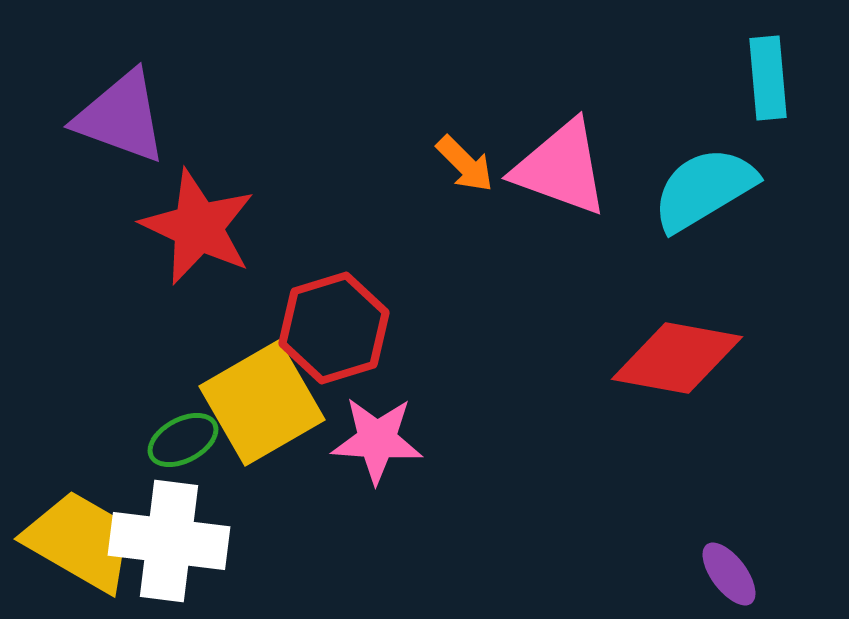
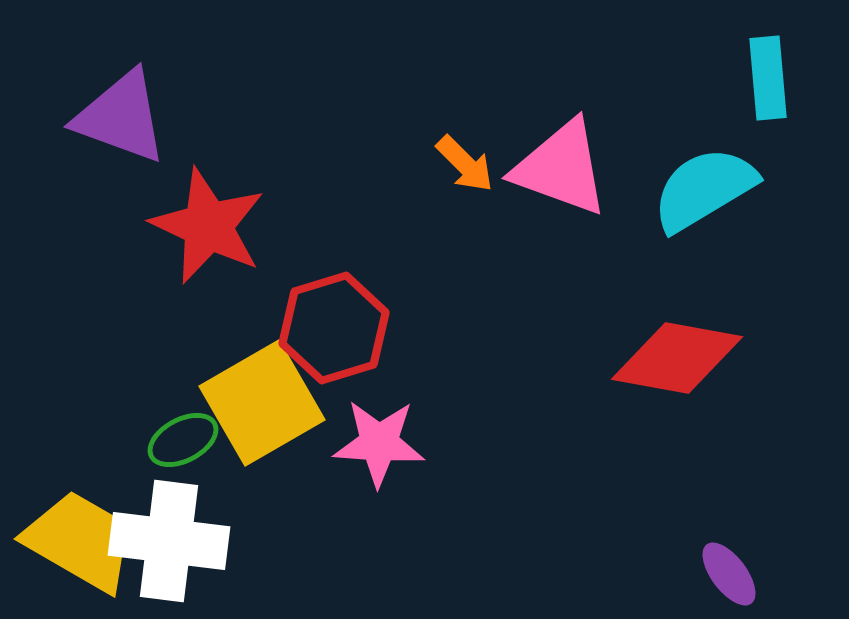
red star: moved 10 px right, 1 px up
pink star: moved 2 px right, 3 px down
